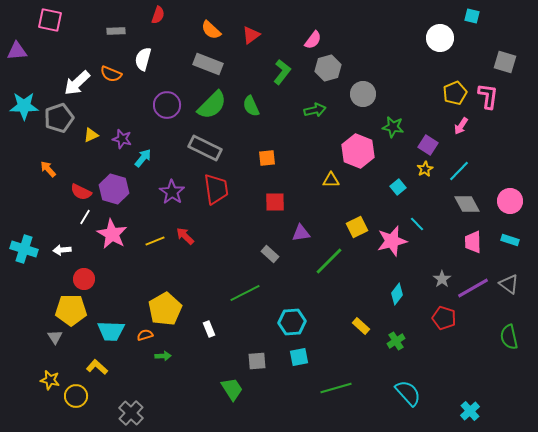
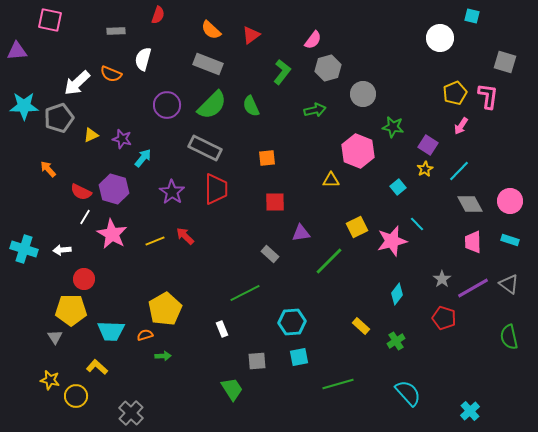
red trapezoid at (216, 189): rotated 8 degrees clockwise
gray diamond at (467, 204): moved 3 px right
white rectangle at (209, 329): moved 13 px right
green line at (336, 388): moved 2 px right, 4 px up
